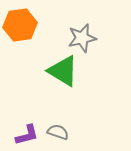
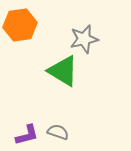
gray star: moved 2 px right, 1 px down
